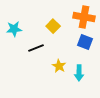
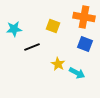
yellow square: rotated 24 degrees counterclockwise
blue square: moved 2 px down
black line: moved 4 px left, 1 px up
yellow star: moved 1 px left, 2 px up
cyan arrow: moved 2 px left; rotated 63 degrees counterclockwise
